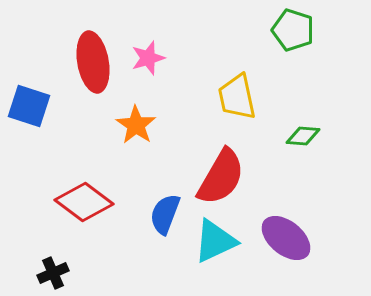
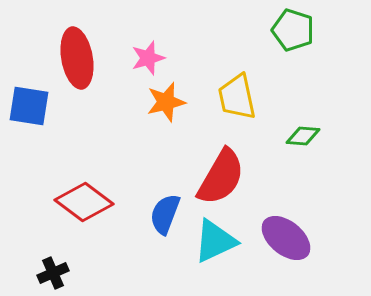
red ellipse: moved 16 px left, 4 px up
blue square: rotated 9 degrees counterclockwise
orange star: moved 30 px right, 23 px up; rotated 24 degrees clockwise
